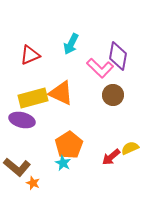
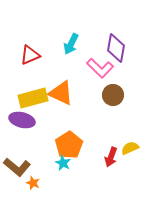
purple diamond: moved 2 px left, 8 px up
red arrow: rotated 30 degrees counterclockwise
